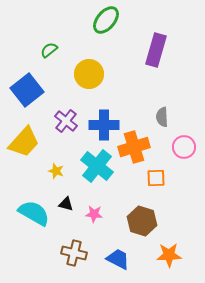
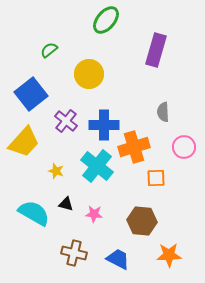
blue square: moved 4 px right, 4 px down
gray semicircle: moved 1 px right, 5 px up
brown hexagon: rotated 12 degrees counterclockwise
